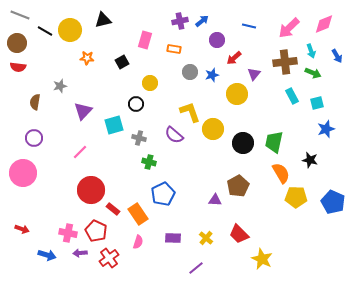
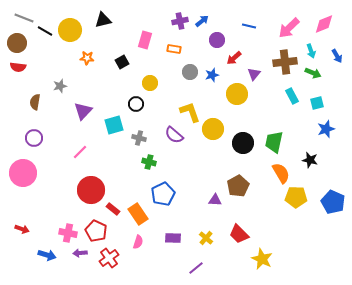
gray line at (20, 15): moved 4 px right, 3 px down
